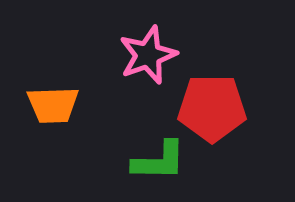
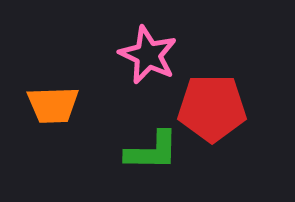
pink star: rotated 26 degrees counterclockwise
green L-shape: moved 7 px left, 10 px up
